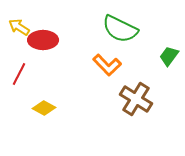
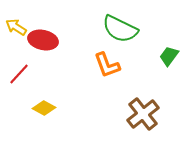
yellow arrow: moved 3 px left
red ellipse: rotated 12 degrees clockwise
orange L-shape: rotated 24 degrees clockwise
red line: rotated 15 degrees clockwise
brown cross: moved 7 px right, 15 px down; rotated 20 degrees clockwise
